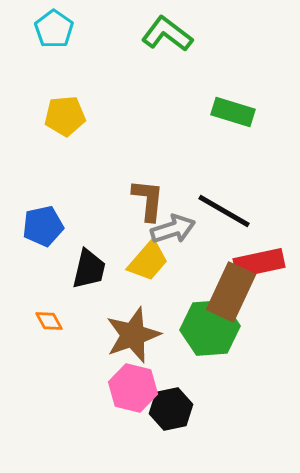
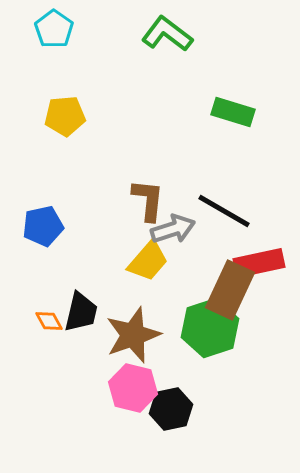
black trapezoid: moved 8 px left, 43 px down
brown rectangle: moved 1 px left, 2 px up
green hexagon: rotated 14 degrees counterclockwise
